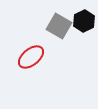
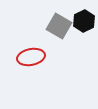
red ellipse: rotated 28 degrees clockwise
